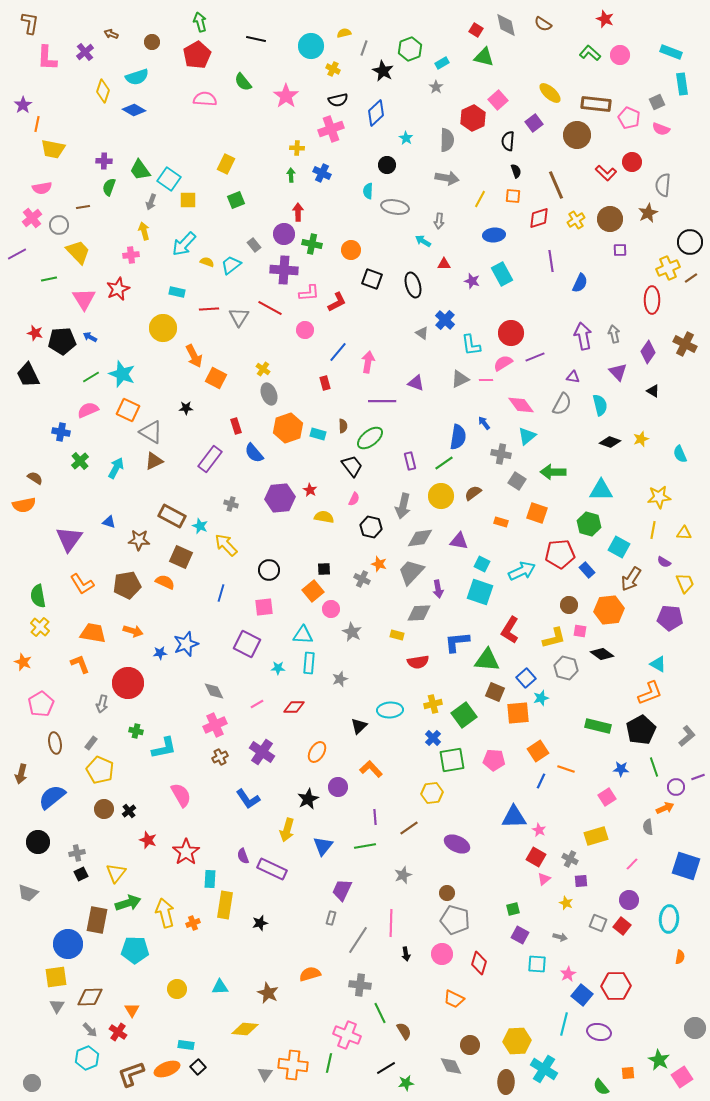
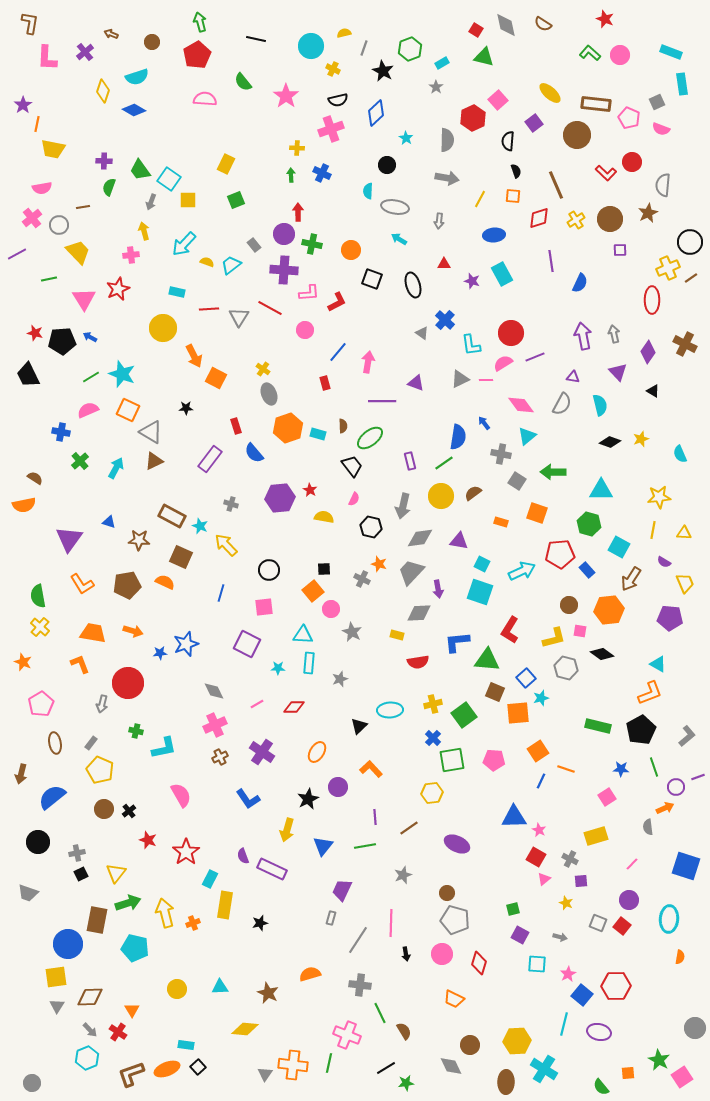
cyan arrow at (423, 241): moved 24 px left, 2 px up
cyan rectangle at (210, 879): rotated 24 degrees clockwise
cyan pentagon at (135, 950): moved 2 px up; rotated 12 degrees clockwise
